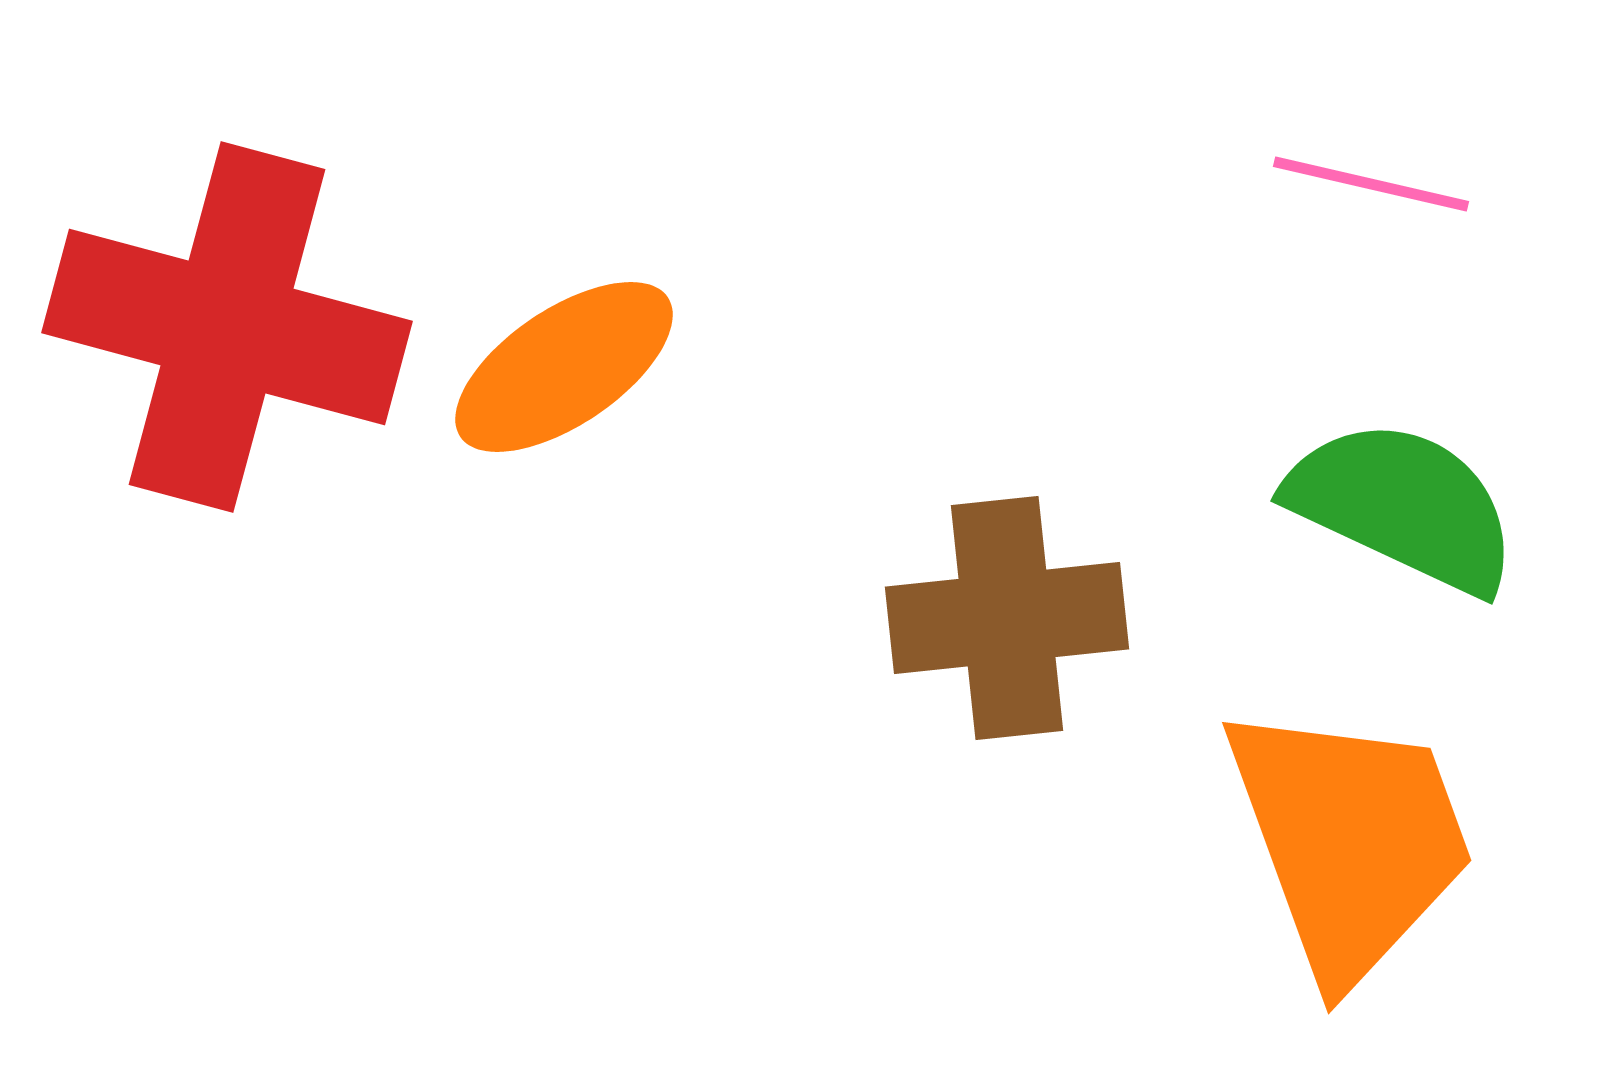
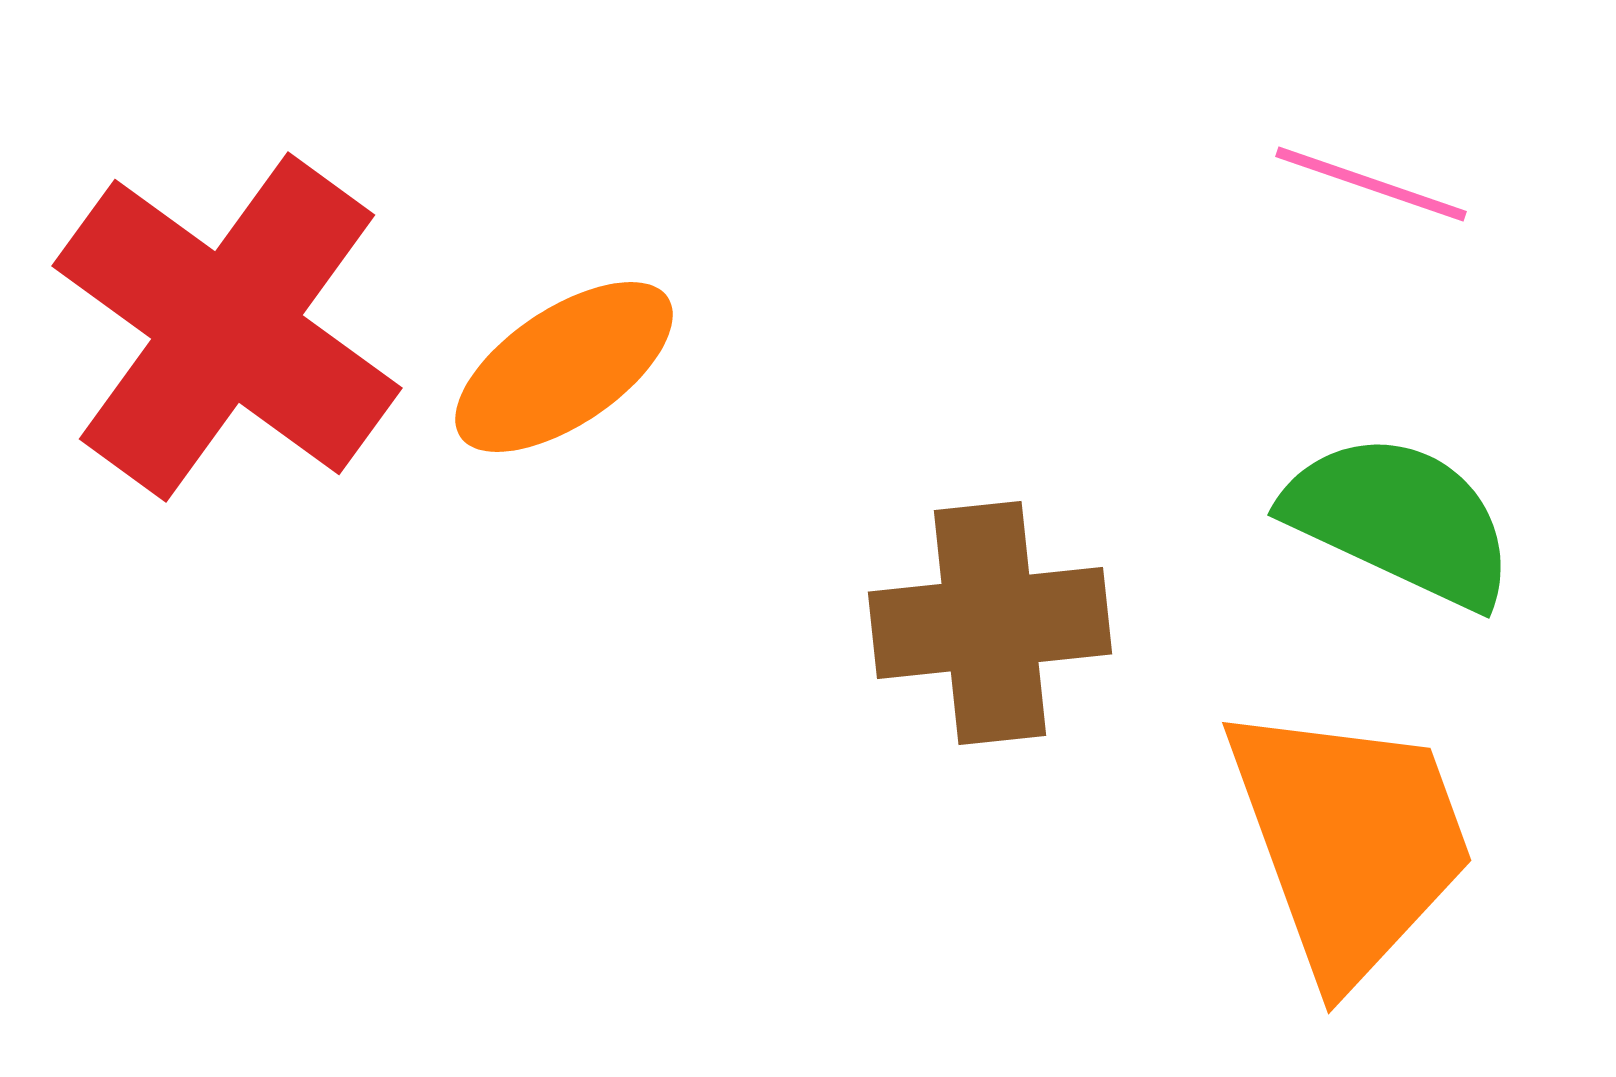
pink line: rotated 6 degrees clockwise
red cross: rotated 21 degrees clockwise
green semicircle: moved 3 px left, 14 px down
brown cross: moved 17 px left, 5 px down
